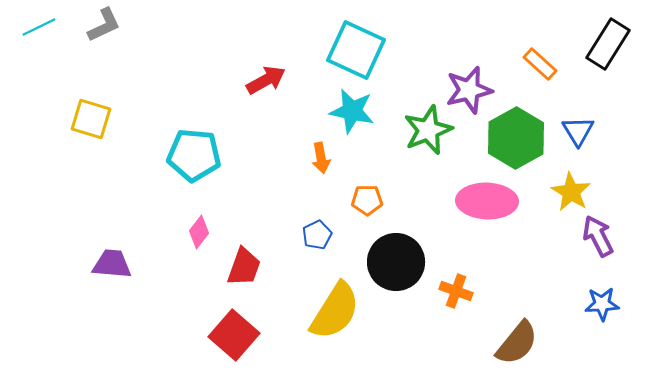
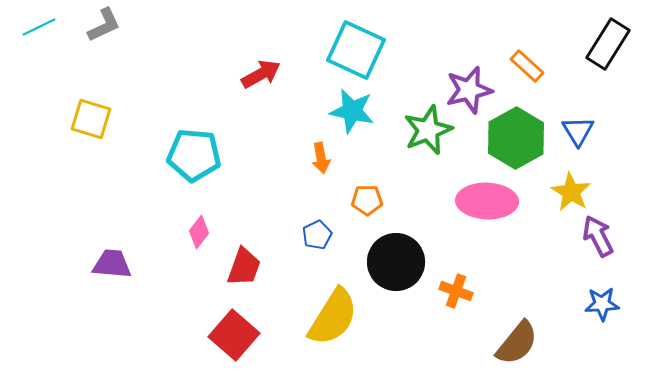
orange rectangle: moved 13 px left, 2 px down
red arrow: moved 5 px left, 6 px up
yellow semicircle: moved 2 px left, 6 px down
